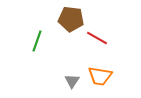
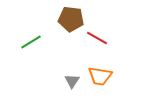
green line: moved 6 px left, 1 px down; rotated 40 degrees clockwise
